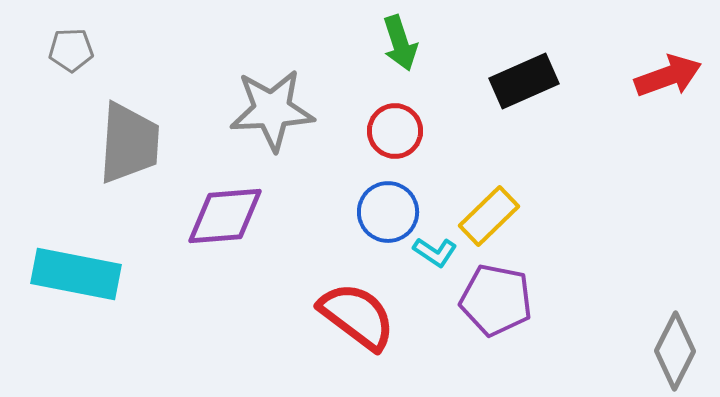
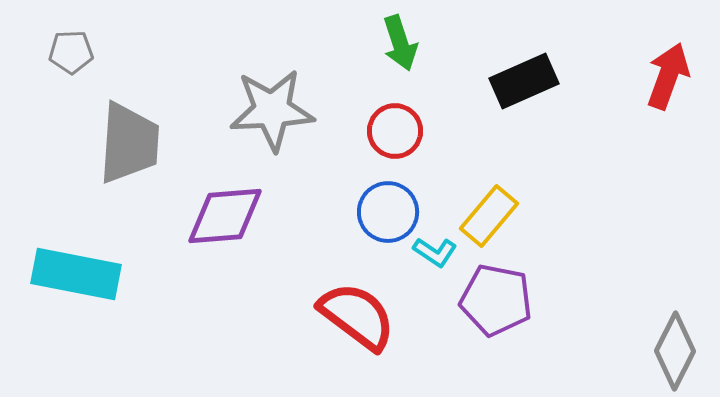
gray pentagon: moved 2 px down
red arrow: rotated 50 degrees counterclockwise
yellow rectangle: rotated 6 degrees counterclockwise
